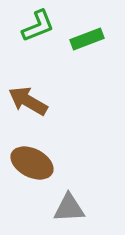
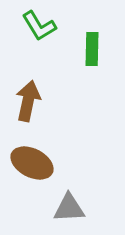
green L-shape: moved 1 px right; rotated 81 degrees clockwise
green rectangle: moved 5 px right, 10 px down; rotated 68 degrees counterclockwise
brown arrow: rotated 72 degrees clockwise
